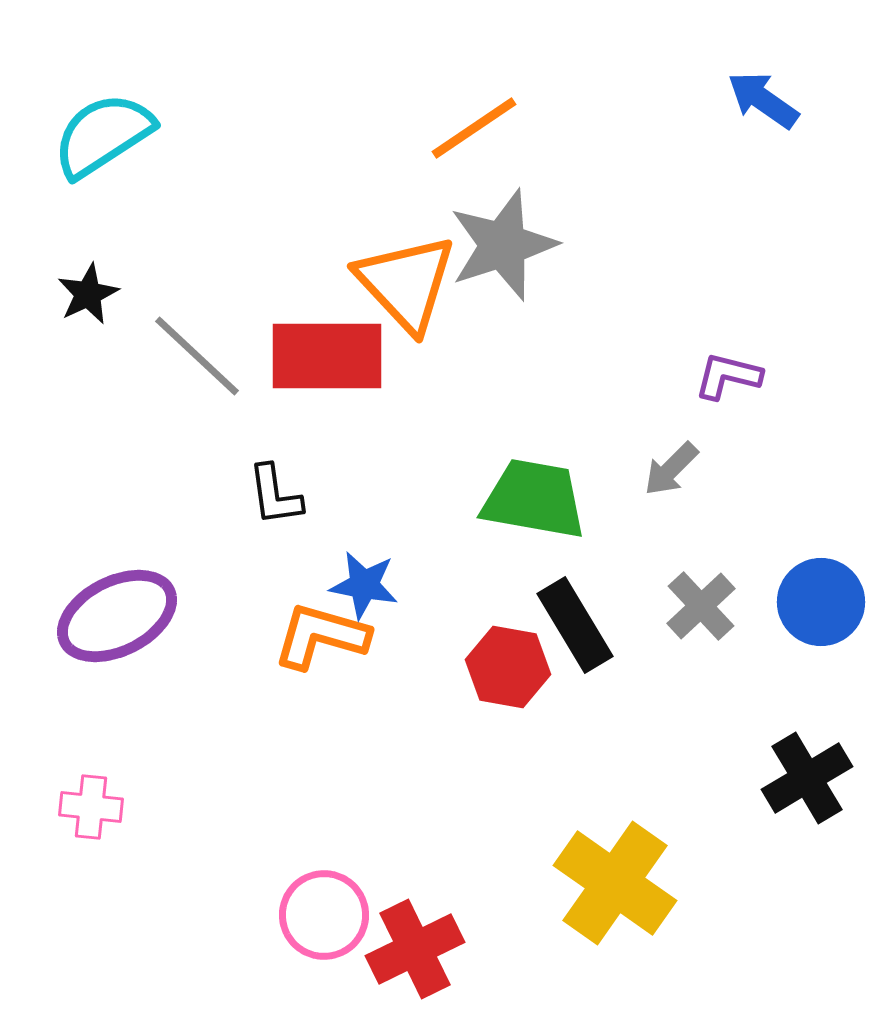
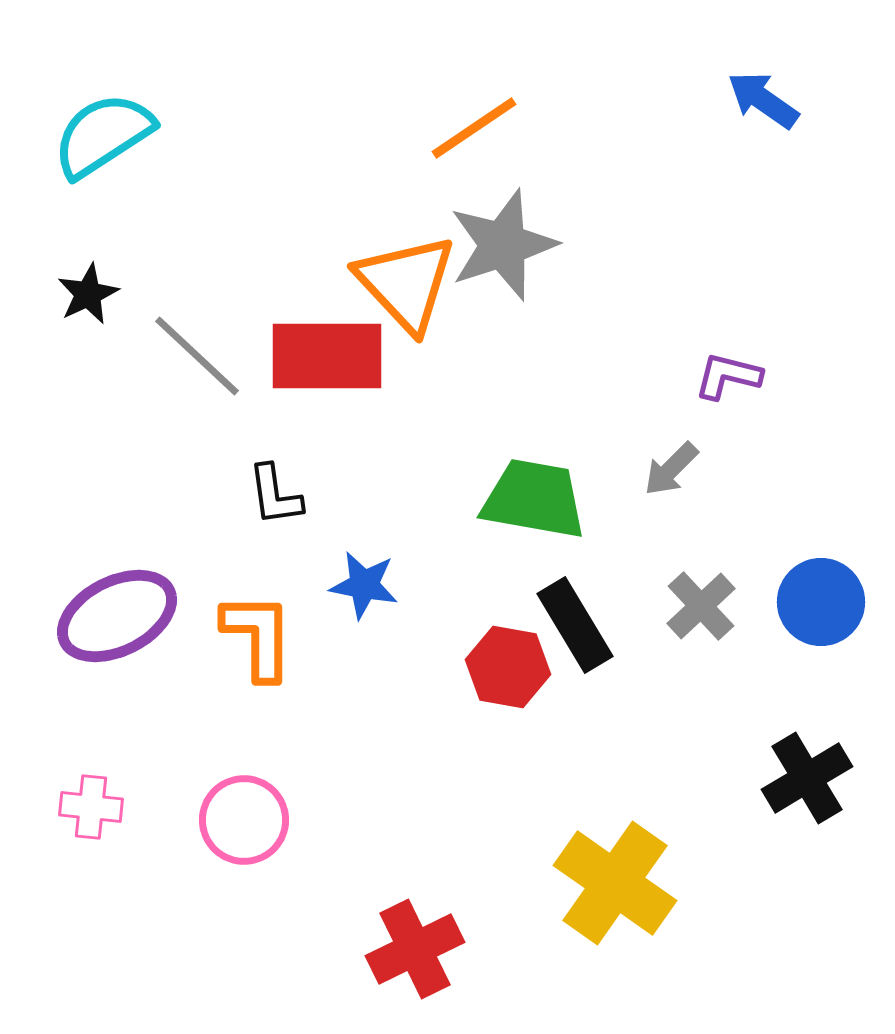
orange L-shape: moved 63 px left; rotated 74 degrees clockwise
pink circle: moved 80 px left, 95 px up
